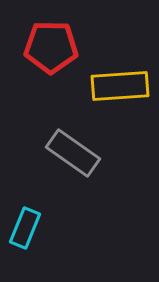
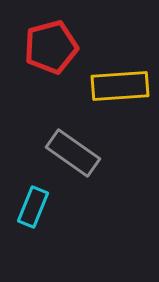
red pentagon: rotated 16 degrees counterclockwise
cyan rectangle: moved 8 px right, 21 px up
